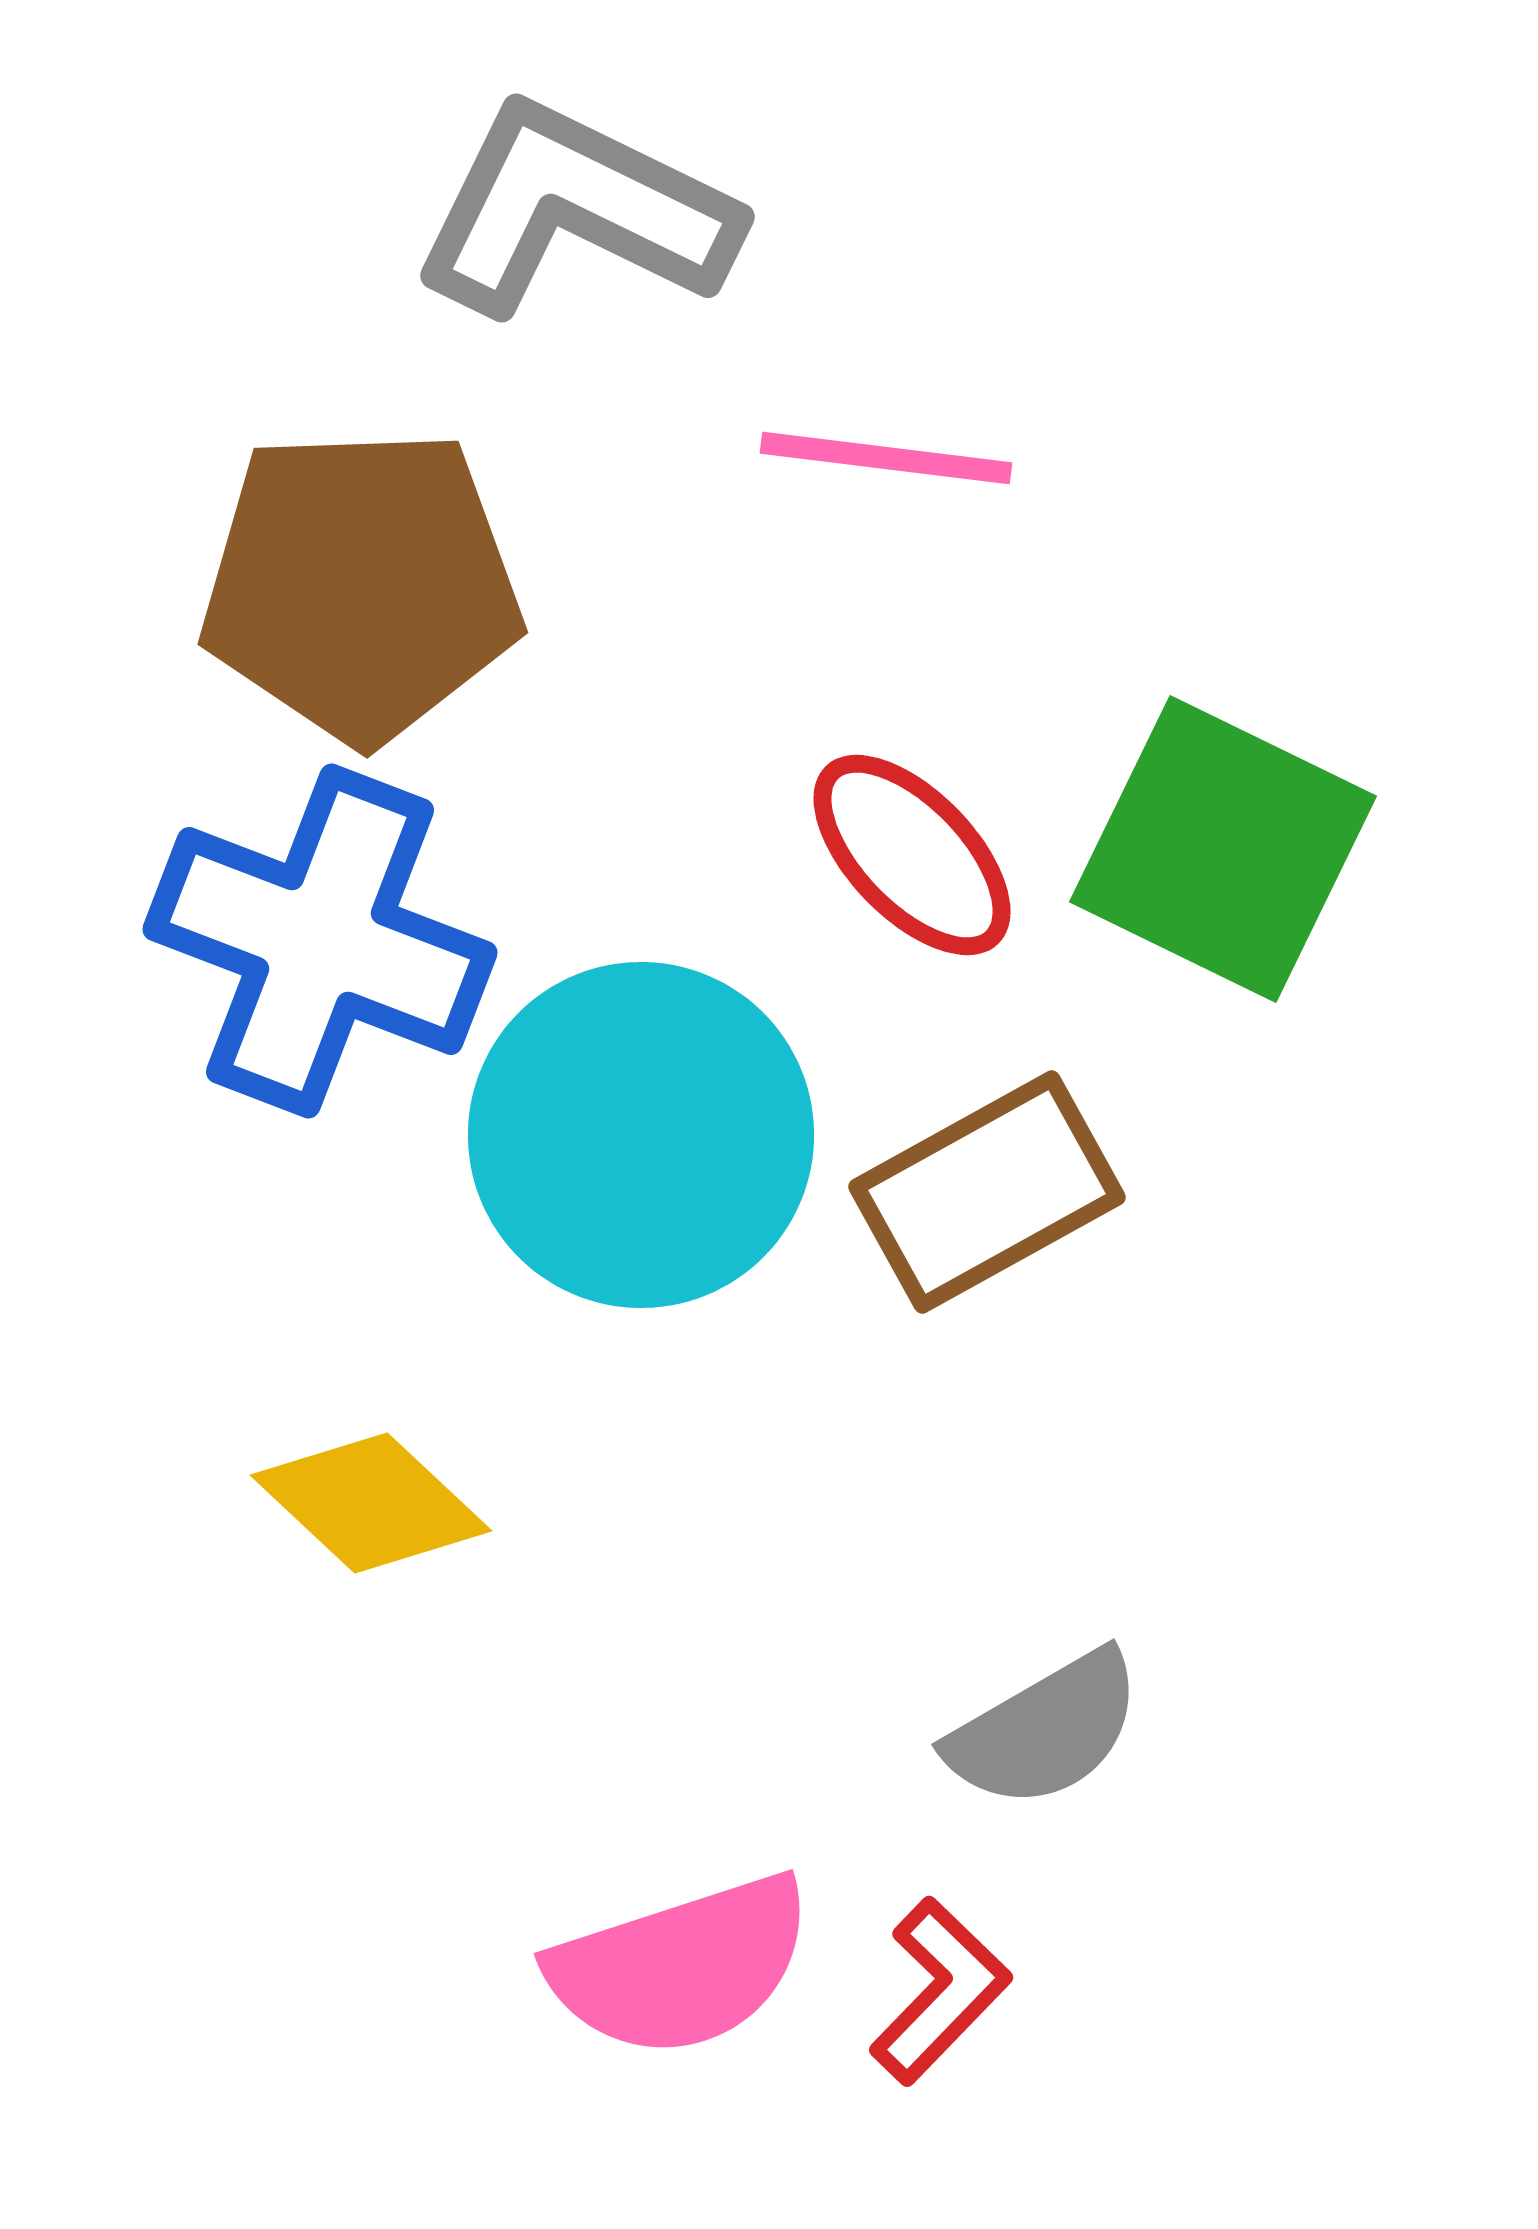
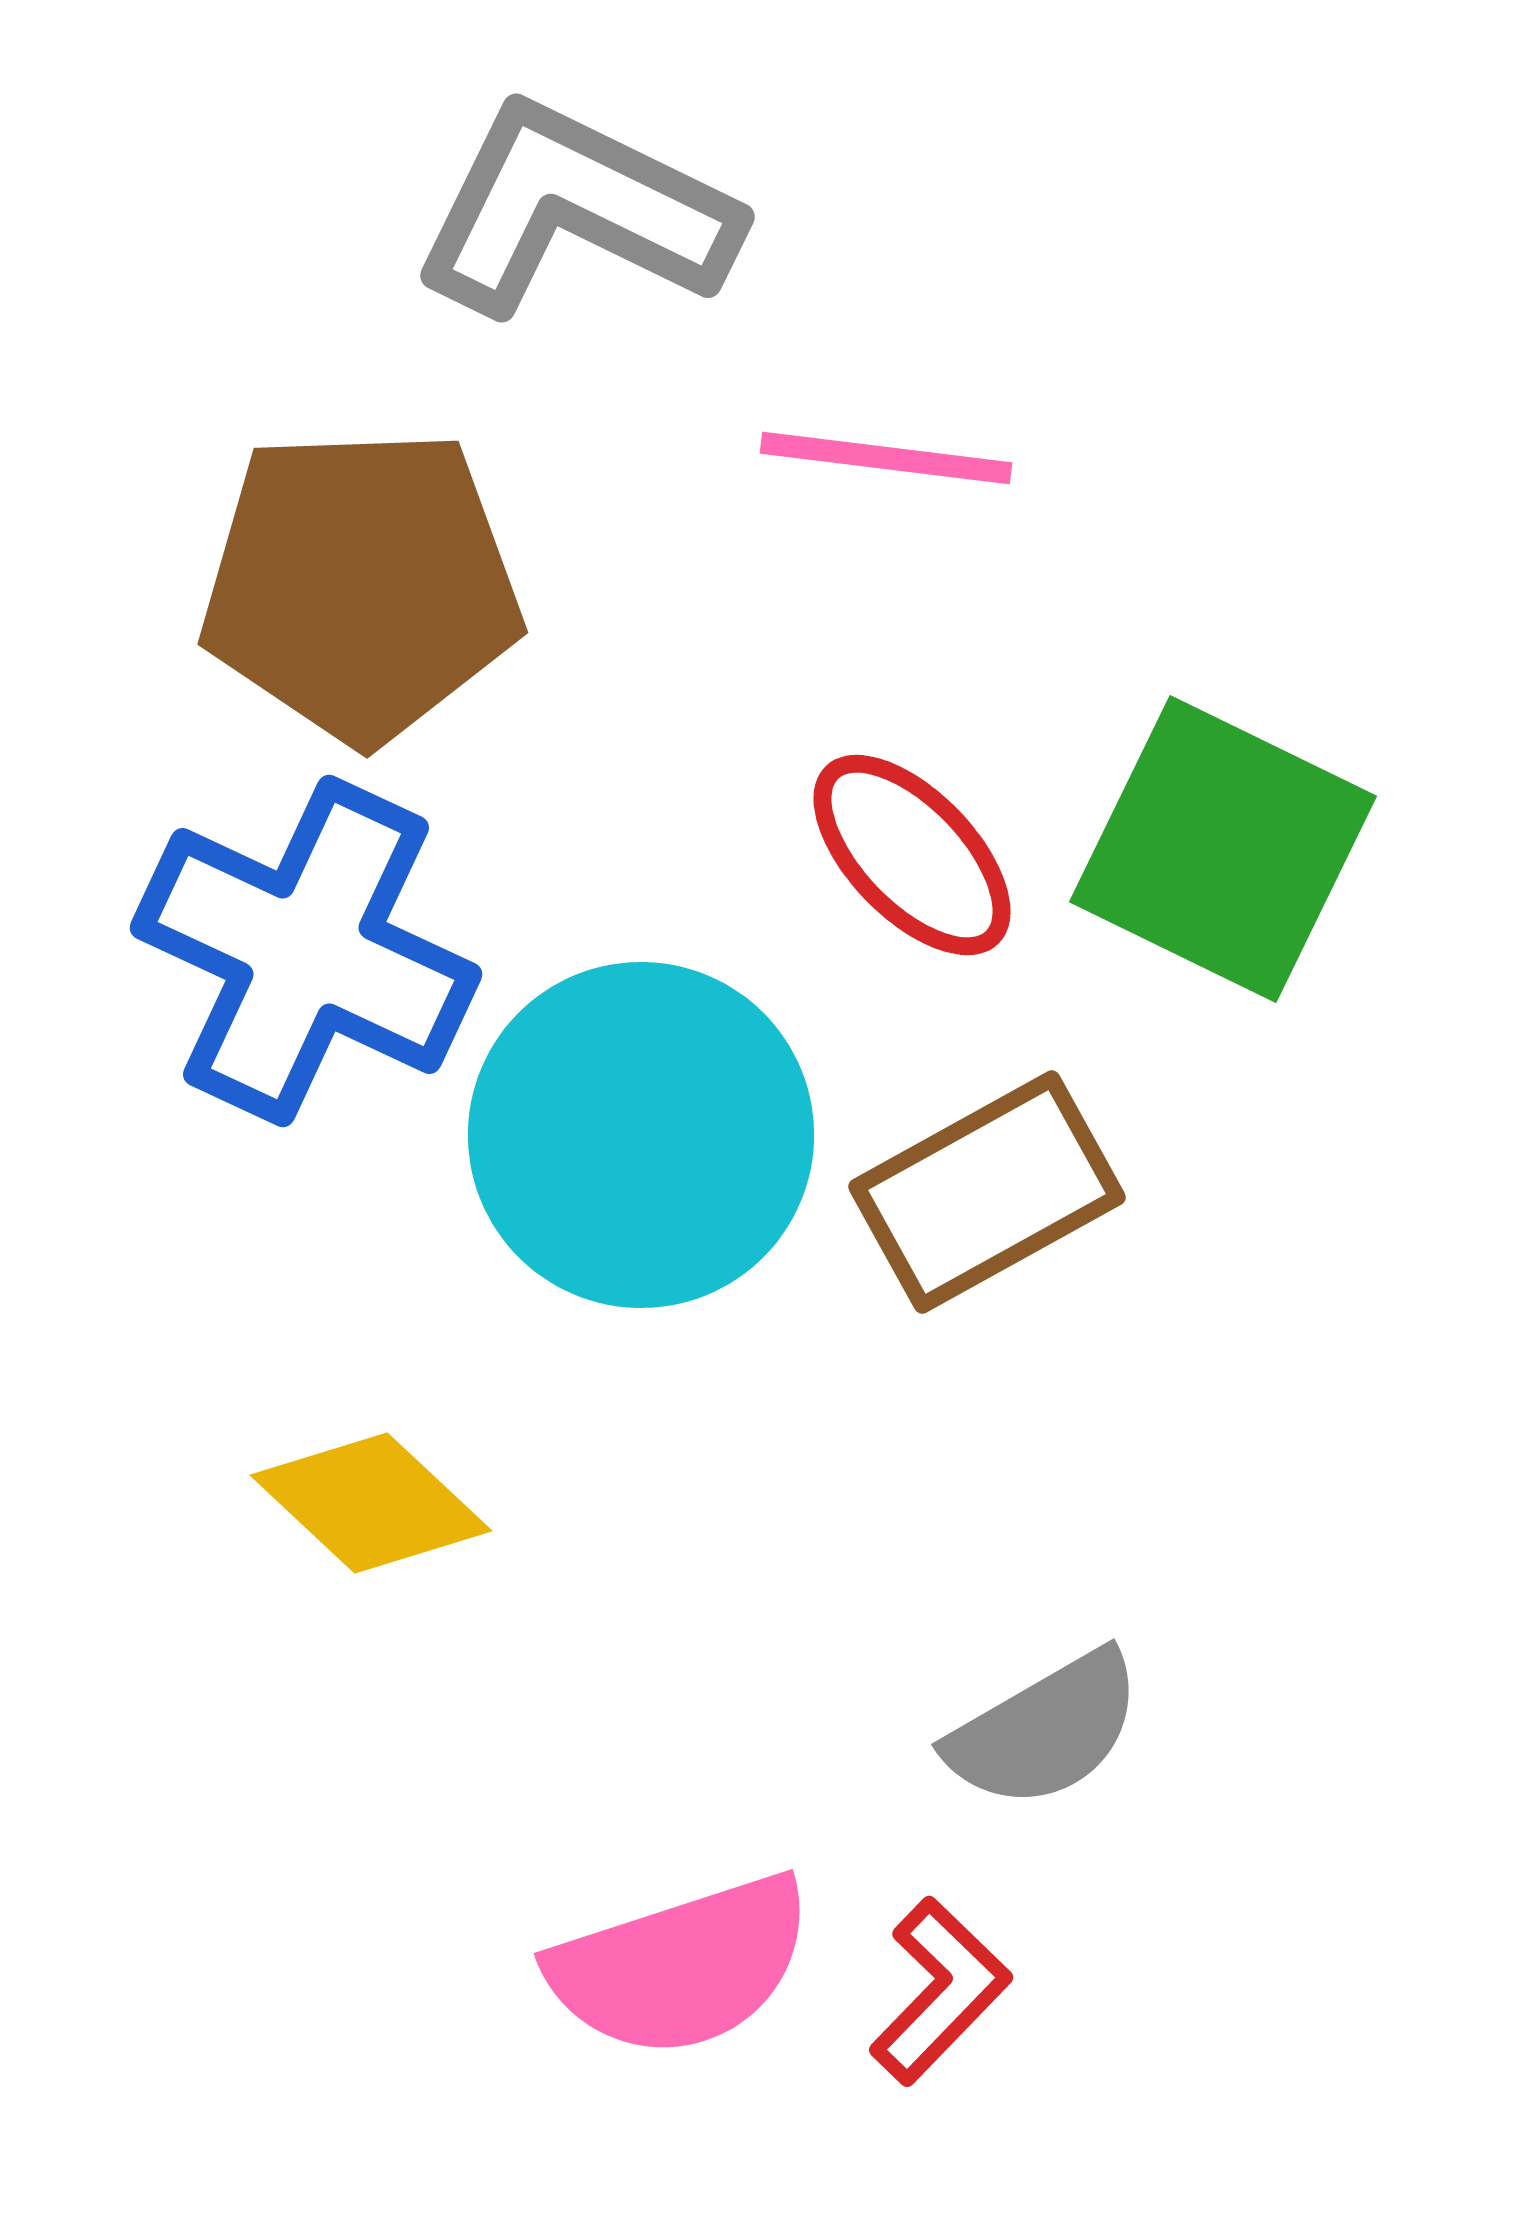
blue cross: moved 14 px left, 10 px down; rotated 4 degrees clockwise
